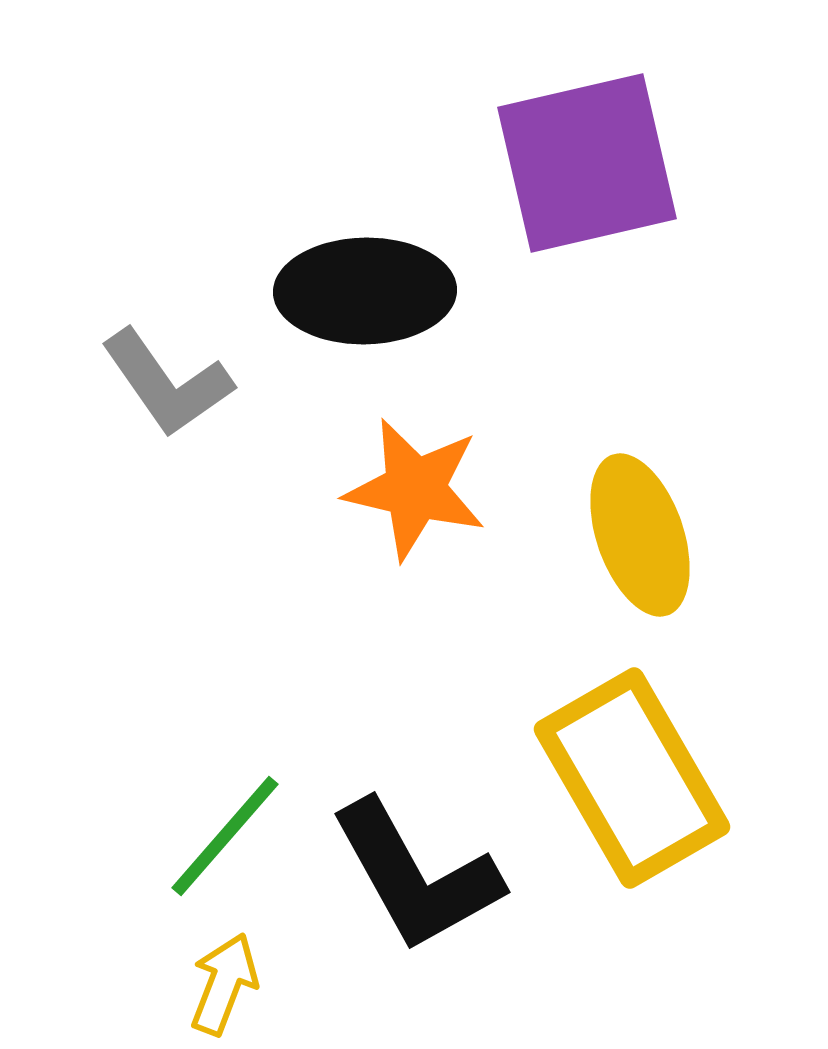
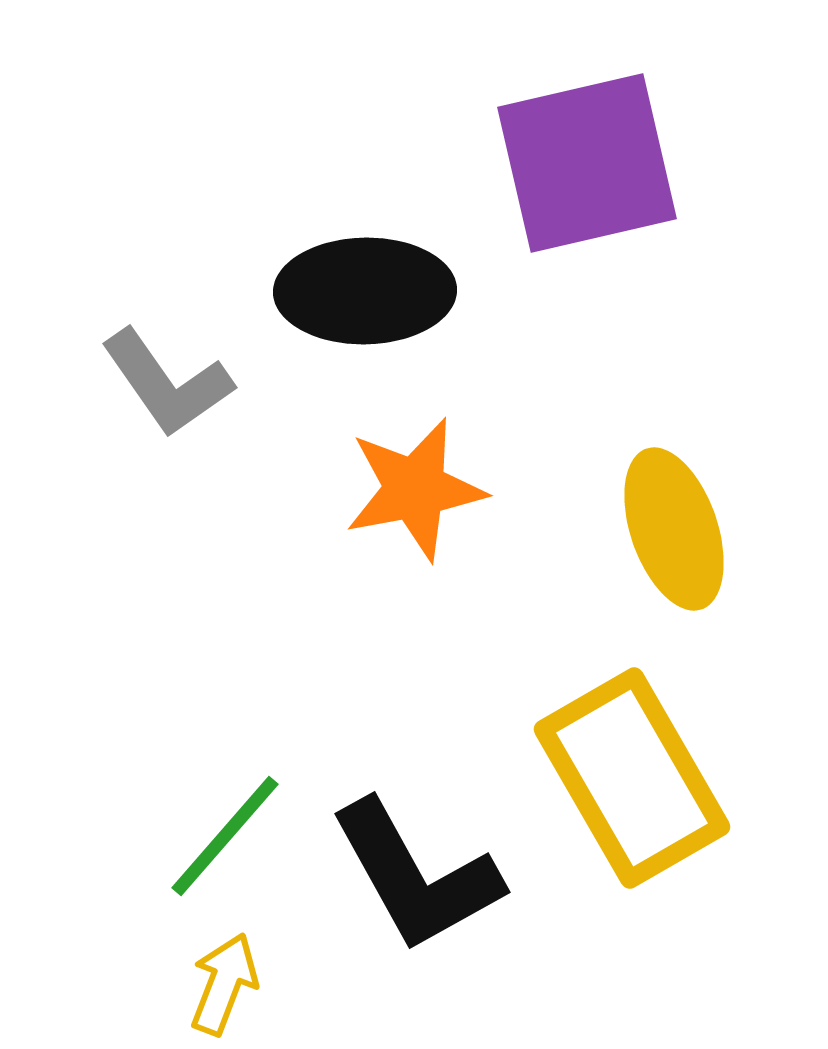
orange star: rotated 24 degrees counterclockwise
yellow ellipse: moved 34 px right, 6 px up
